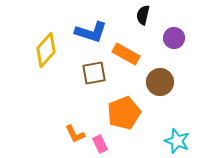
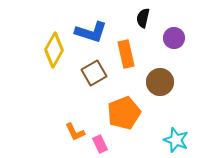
black semicircle: moved 3 px down
yellow diamond: moved 8 px right; rotated 12 degrees counterclockwise
orange rectangle: rotated 48 degrees clockwise
brown square: rotated 20 degrees counterclockwise
orange L-shape: moved 2 px up
cyan star: moved 1 px left, 1 px up
